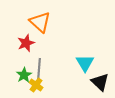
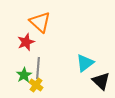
red star: moved 1 px up
cyan triangle: rotated 24 degrees clockwise
gray line: moved 1 px left, 1 px up
black triangle: moved 1 px right, 1 px up
